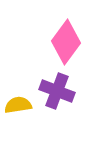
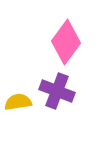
yellow semicircle: moved 3 px up
